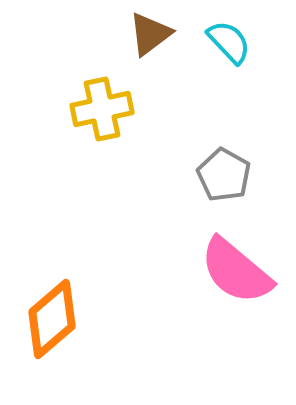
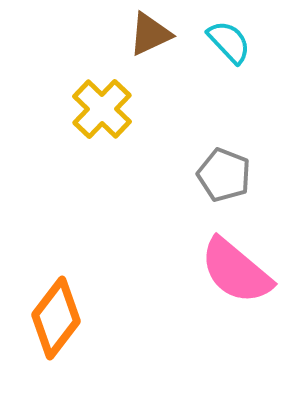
brown triangle: rotated 12 degrees clockwise
yellow cross: rotated 34 degrees counterclockwise
gray pentagon: rotated 8 degrees counterclockwise
orange diamond: moved 4 px right, 1 px up; rotated 12 degrees counterclockwise
